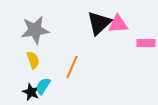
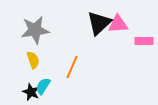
pink rectangle: moved 2 px left, 2 px up
